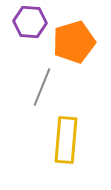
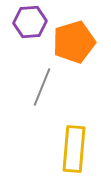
purple hexagon: rotated 8 degrees counterclockwise
yellow rectangle: moved 8 px right, 9 px down
